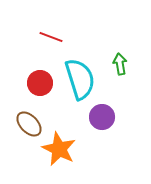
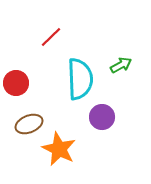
red line: rotated 65 degrees counterclockwise
green arrow: moved 1 px right, 1 px down; rotated 70 degrees clockwise
cyan semicircle: rotated 15 degrees clockwise
red circle: moved 24 px left
brown ellipse: rotated 68 degrees counterclockwise
